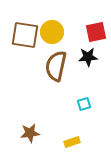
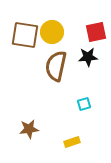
brown star: moved 1 px left, 4 px up
